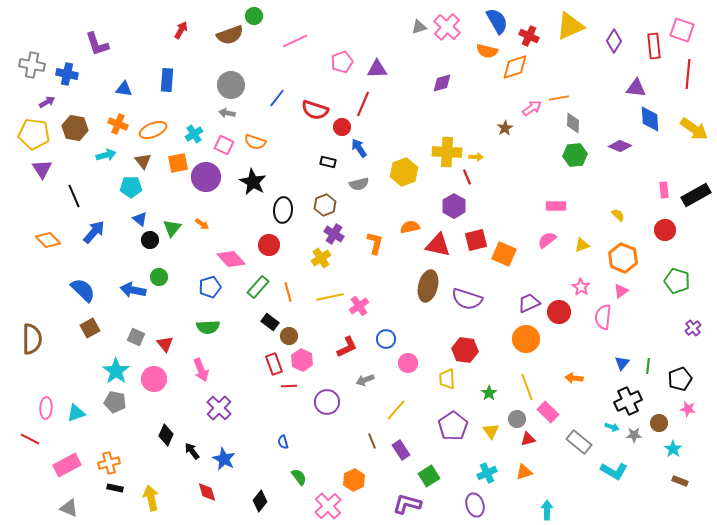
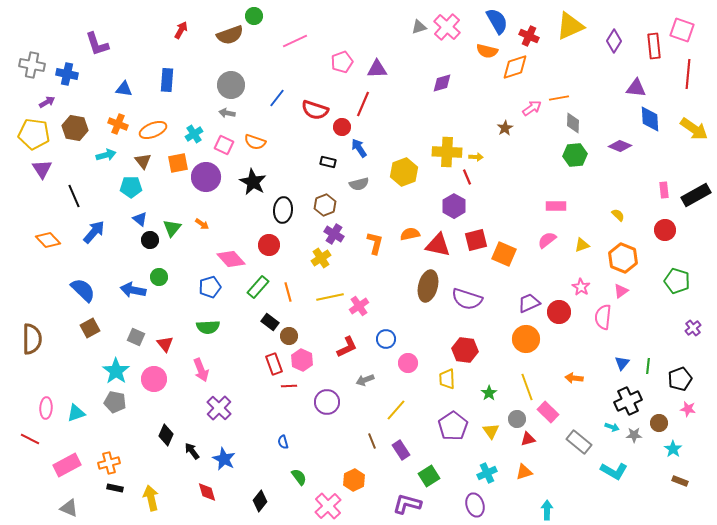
orange semicircle at (410, 227): moved 7 px down
